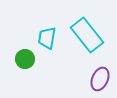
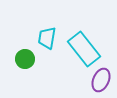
cyan rectangle: moved 3 px left, 14 px down
purple ellipse: moved 1 px right, 1 px down
